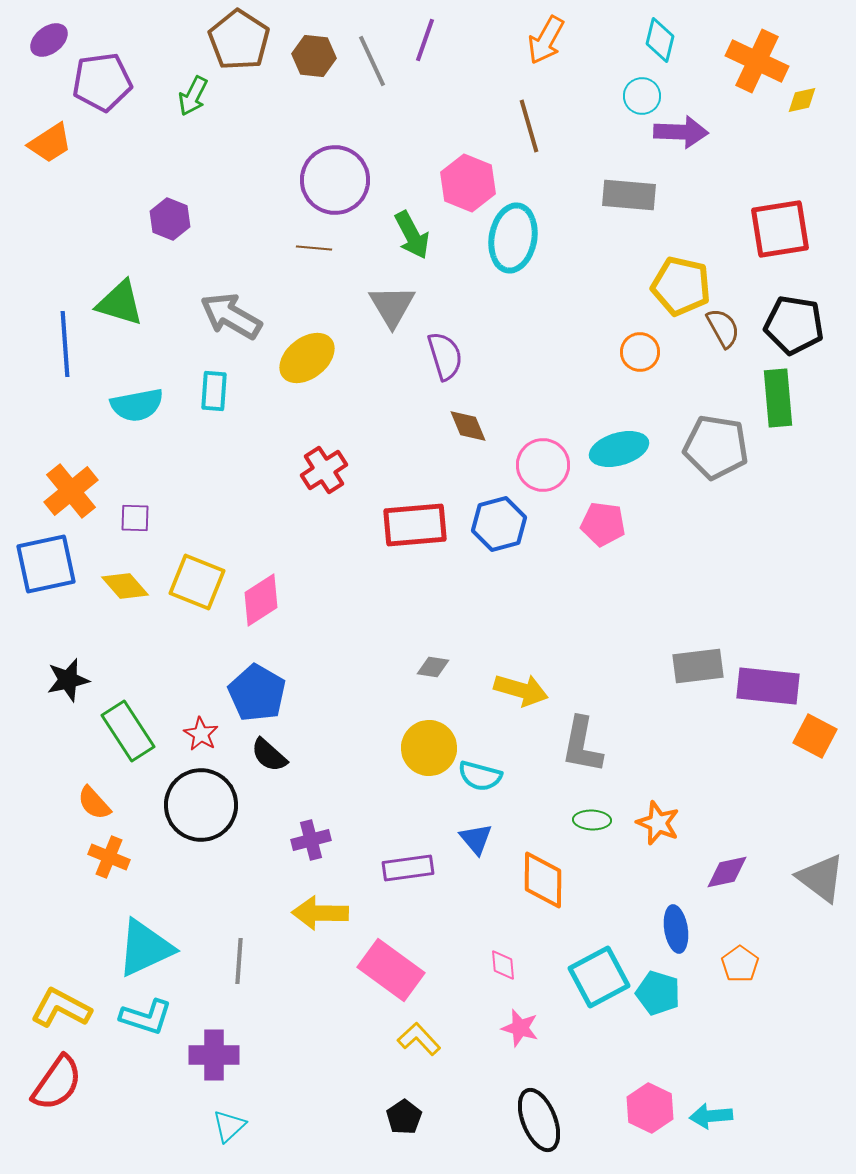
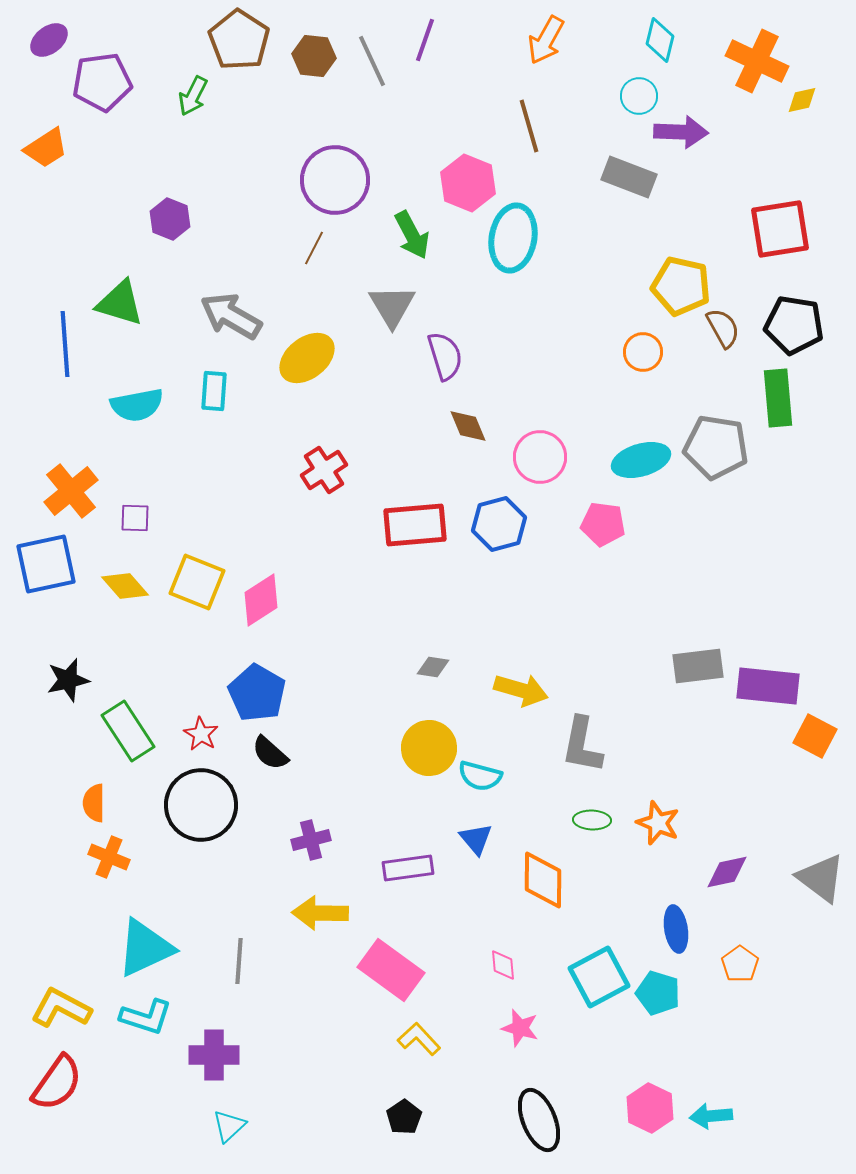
cyan circle at (642, 96): moved 3 px left
orange trapezoid at (50, 143): moved 4 px left, 5 px down
gray rectangle at (629, 195): moved 18 px up; rotated 16 degrees clockwise
brown line at (314, 248): rotated 68 degrees counterclockwise
orange circle at (640, 352): moved 3 px right
cyan ellipse at (619, 449): moved 22 px right, 11 px down
pink circle at (543, 465): moved 3 px left, 8 px up
black semicircle at (269, 755): moved 1 px right, 2 px up
orange semicircle at (94, 803): rotated 42 degrees clockwise
